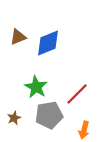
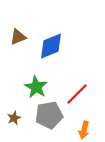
blue diamond: moved 3 px right, 3 px down
